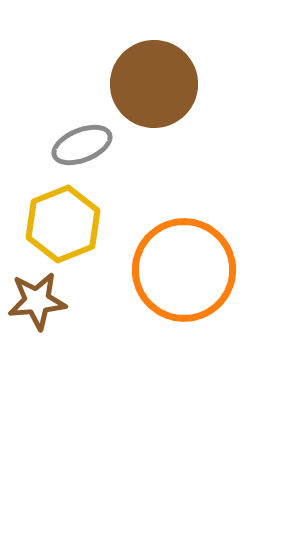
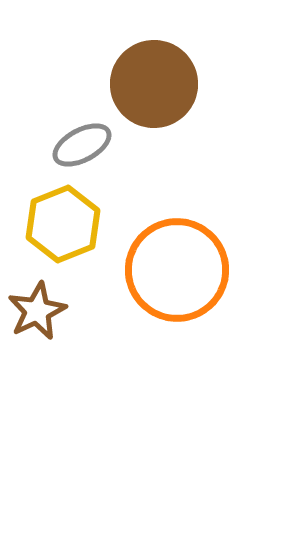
gray ellipse: rotated 6 degrees counterclockwise
orange circle: moved 7 px left
brown star: moved 10 px down; rotated 20 degrees counterclockwise
